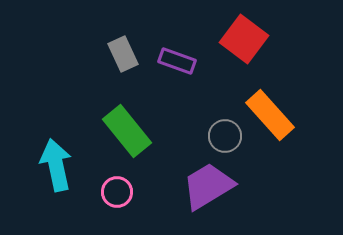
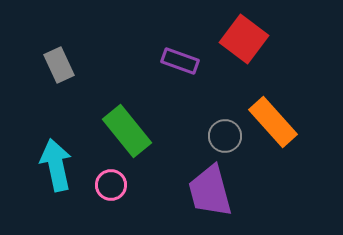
gray rectangle: moved 64 px left, 11 px down
purple rectangle: moved 3 px right
orange rectangle: moved 3 px right, 7 px down
purple trapezoid: moved 2 px right, 5 px down; rotated 74 degrees counterclockwise
pink circle: moved 6 px left, 7 px up
